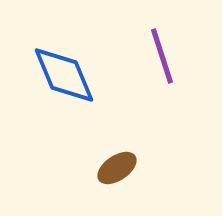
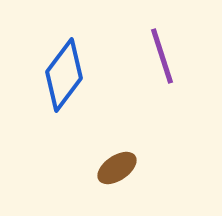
blue diamond: rotated 60 degrees clockwise
